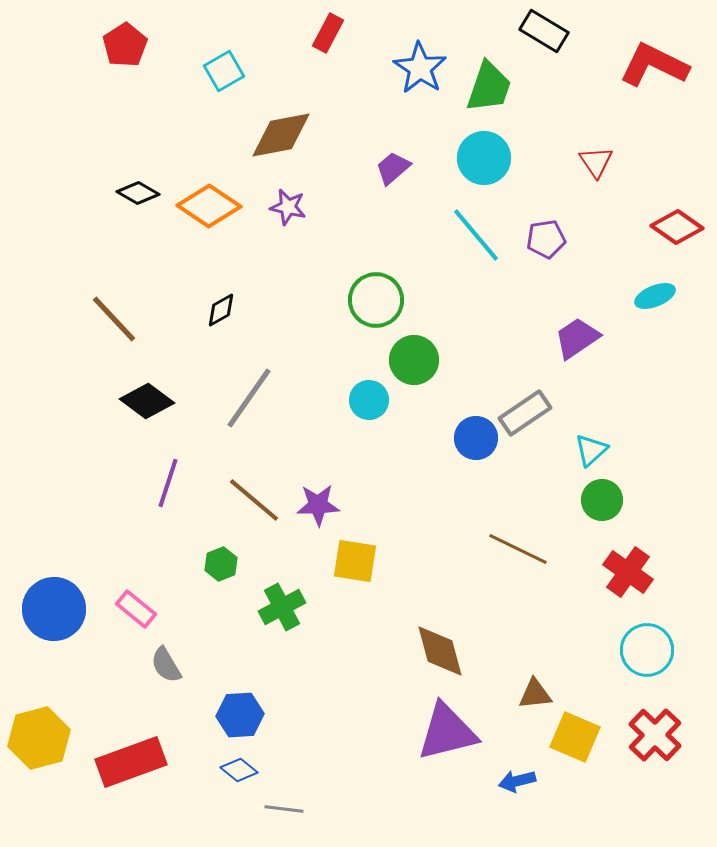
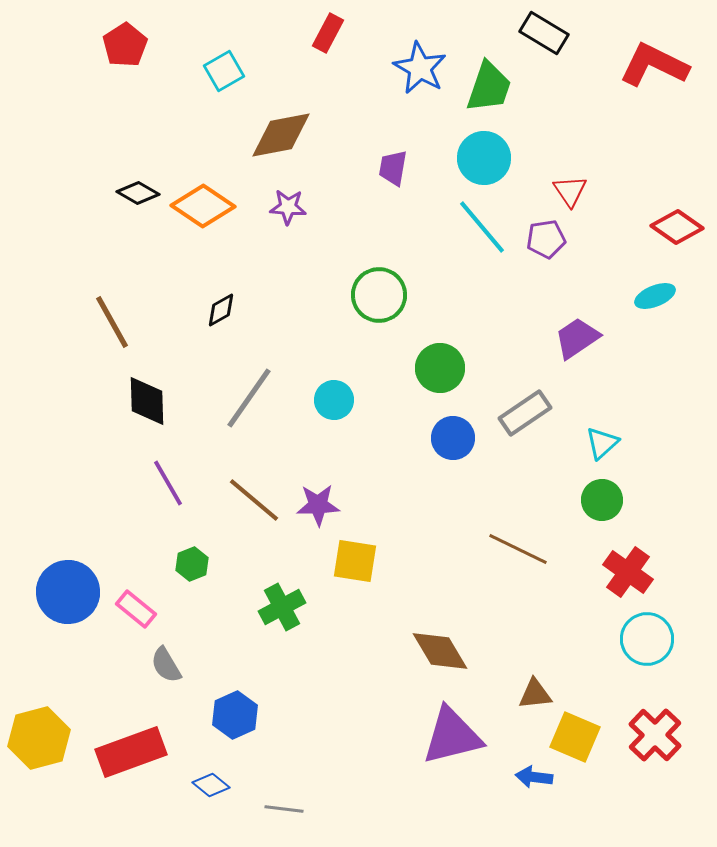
black rectangle at (544, 31): moved 2 px down
blue star at (420, 68): rotated 4 degrees counterclockwise
red triangle at (596, 162): moved 26 px left, 29 px down
purple trapezoid at (393, 168): rotated 39 degrees counterclockwise
orange diamond at (209, 206): moved 6 px left
purple star at (288, 207): rotated 9 degrees counterclockwise
cyan line at (476, 235): moved 6 px right, 8 px up
green circle at (376, 300): moved 3 px right, 5 px up
brown line at (114, 319): moved 2 px left, 3 px down; rotated 14 degrees clockwise
green circle at (414, 360): moved 26 px right, 8 px down
cyan circle at (369, 400): moved 35 px left
black diamond at (147, 401): rotated 52 degrees clockwise
blue circle at (476, 438): moved 23 px left
cyan triangle at (591, 450): moved 11 px right, 7 px up
purple line at (168, 483): rotated 48 degrees counterclockwise
green hexagon at (221, 564): moved 29 px left
blue circle at (54, 609): moved 14 px right, 17 px up
cyan circle at (647, 650): moved 11 px up
brown diamond at (440, 651): rotated 16 degrees counterclockwise
blue hexagon at (240, 715): moved 5 px left; rotated 21 degrees counterclockwise
purple triangle at (447, 732): moved 5 px right, 4 px down
red rectangle at (131, 762): moved 10 px up
blue diamond at (239, 770): moved 28 px left, 15 px down
blue arrow at (517, 781): moved 17 px right, 4 px up; rotated 21 degrees clockwise
